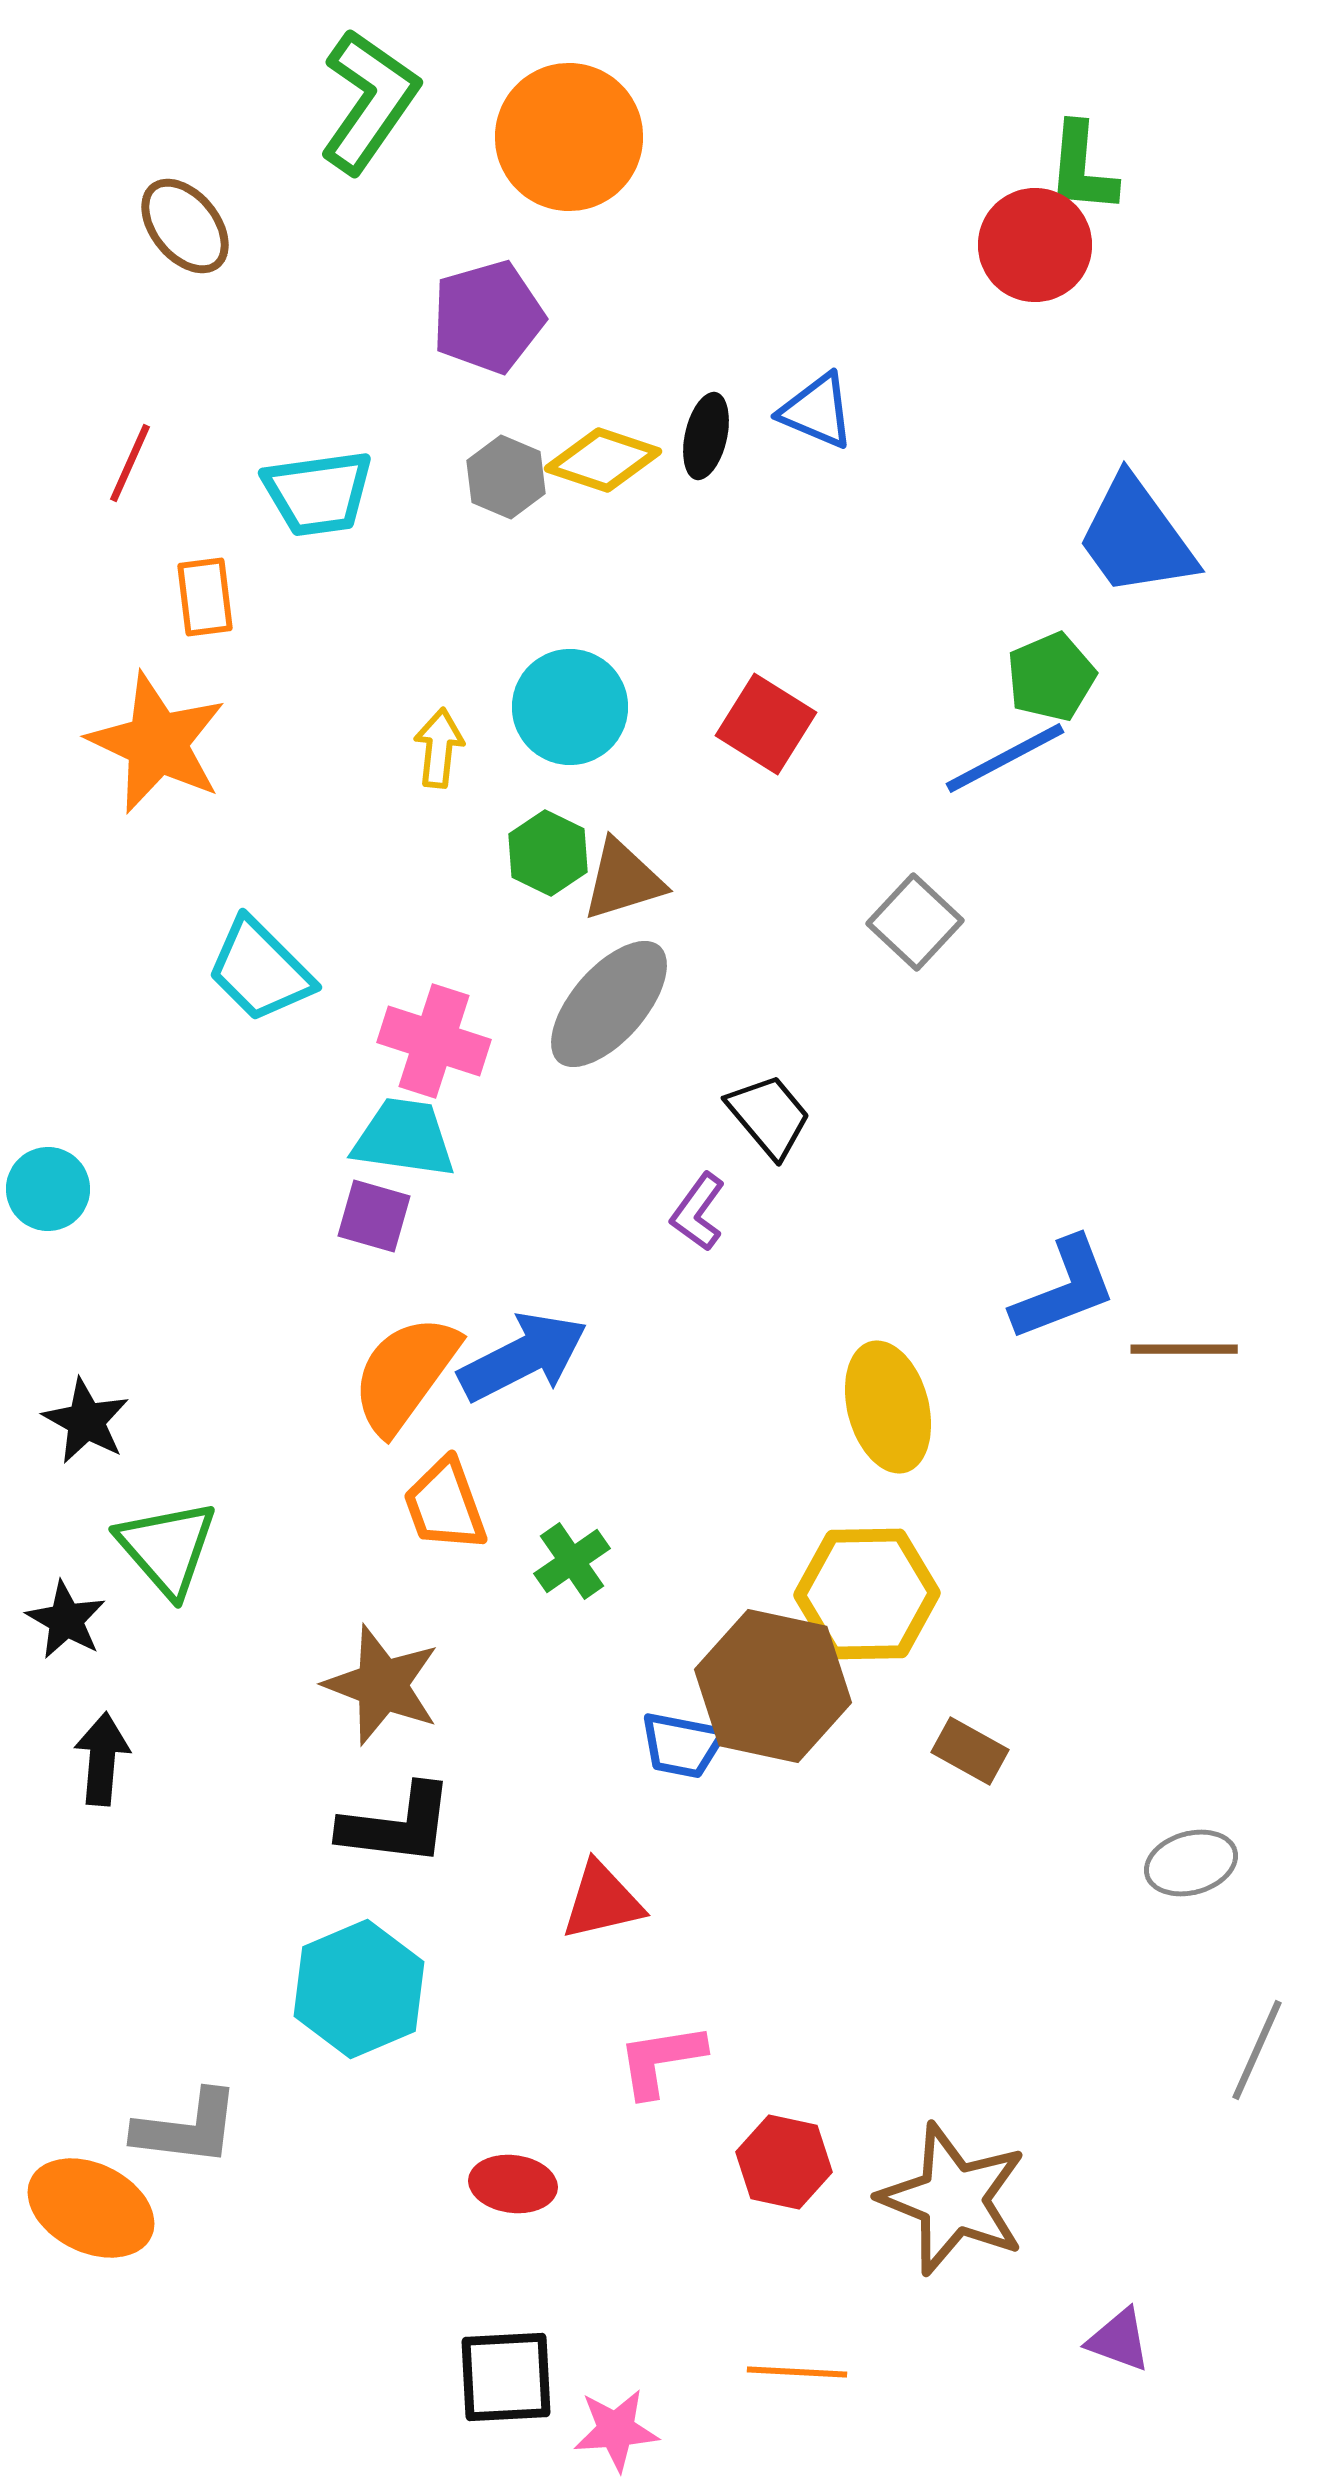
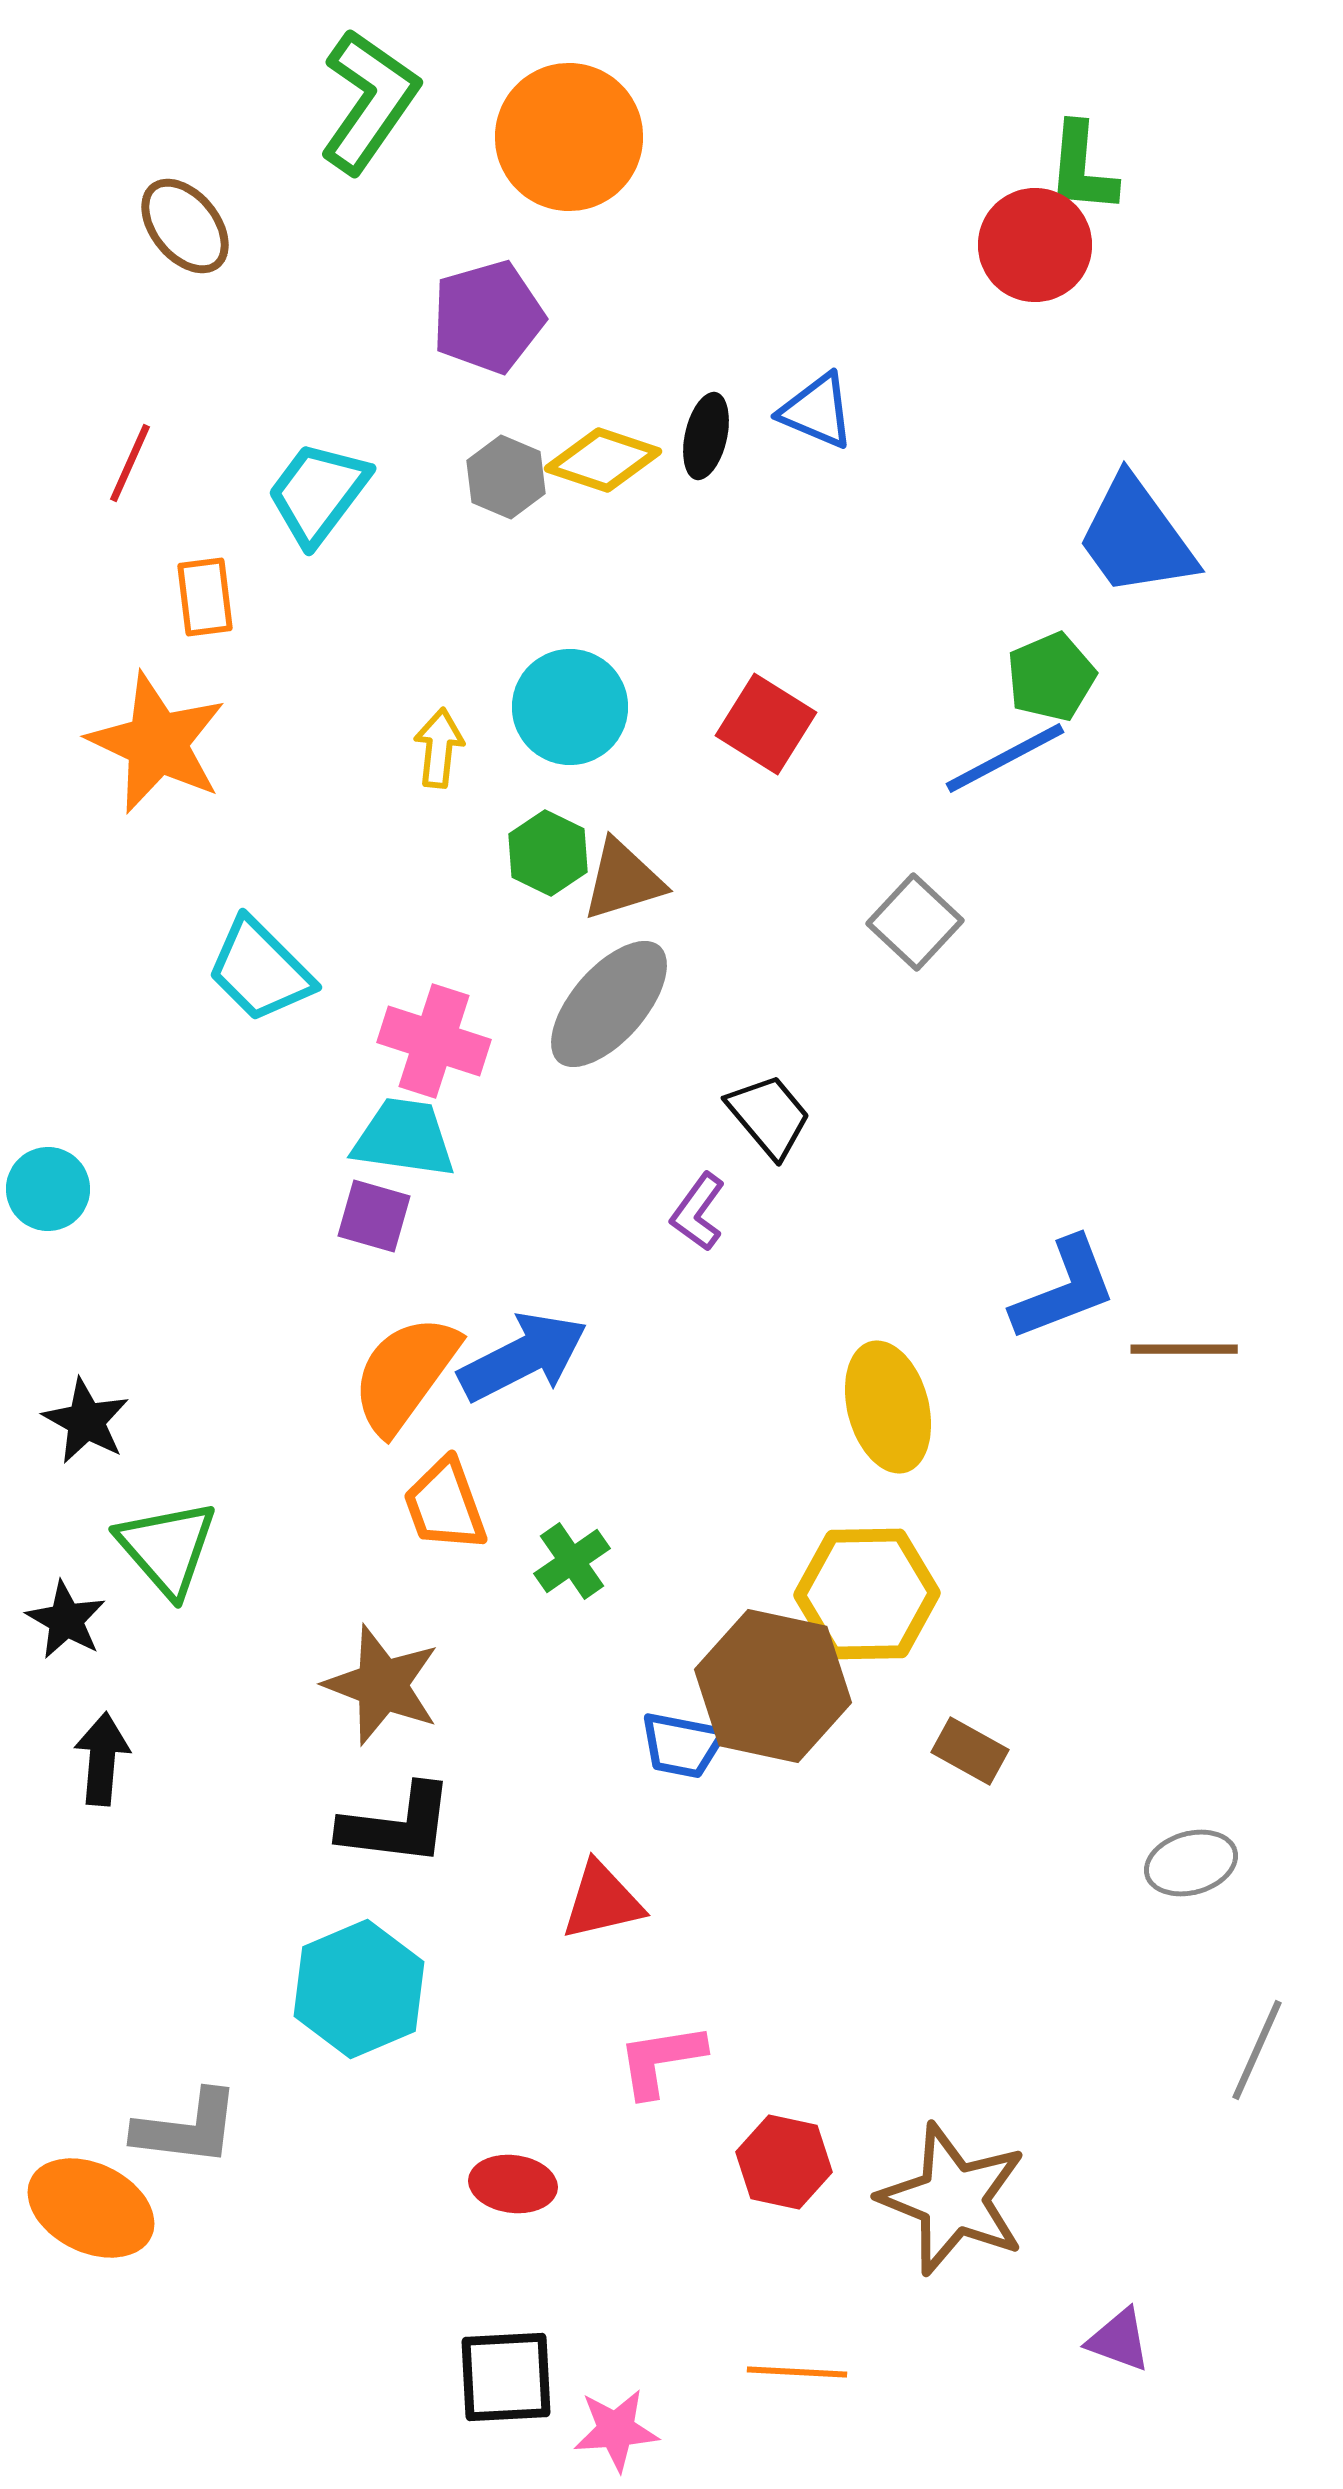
cyan trapezoid at (318, 493): rotated 135 degrees clockwise
